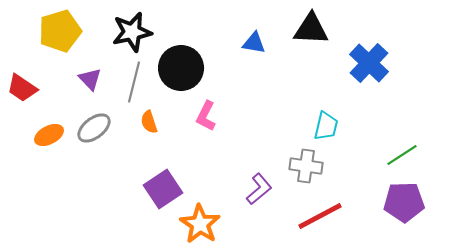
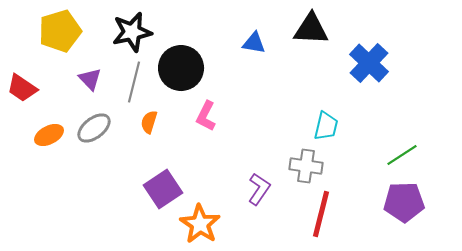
orange semicircle: rotated 35 degrees clockwise
purple L-shape: rotated 16 degrees counterclockwise
red line: moved 1 px right, 2 px up; rotated 48 degrees counterclockwise
